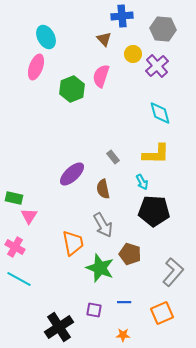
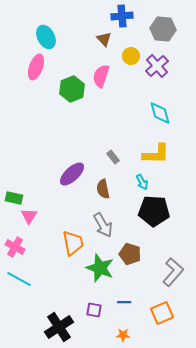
yellow circle: moved 2 px left, 2 px down
